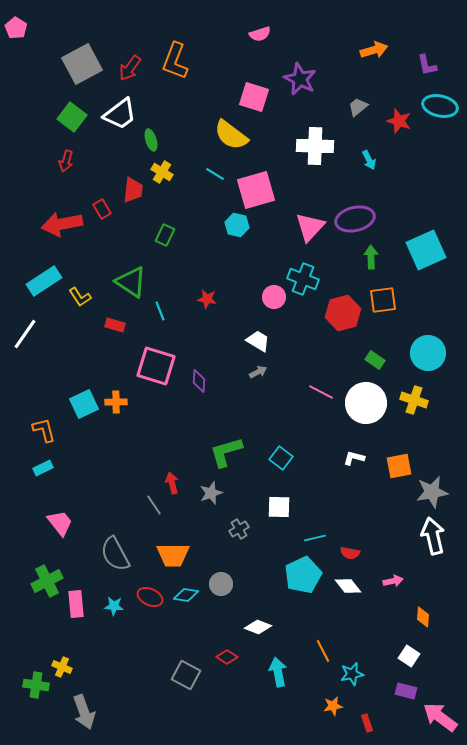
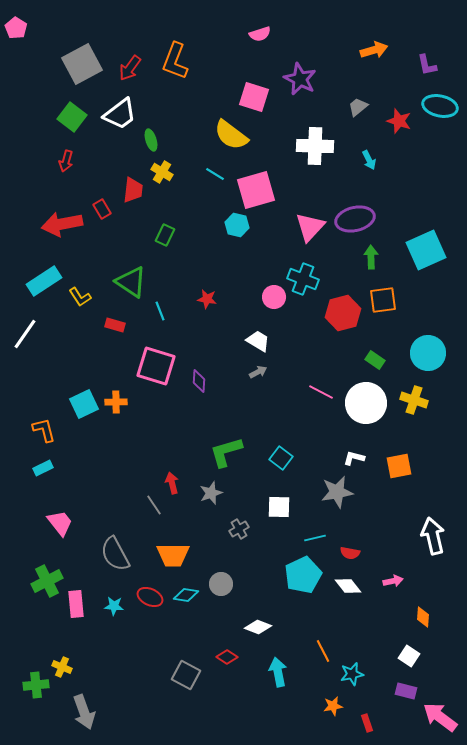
gray star at (432, 492): moved 95 px left
green cross at (36, 685): rotated 15 degrees counterclockwise
